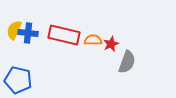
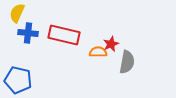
yellow semicircle: moved 3 px right, 17 px up
orange semicircle: moved 5 px right, 12 px down
gray semicircle: rotated 10 degrees counterclockwise
